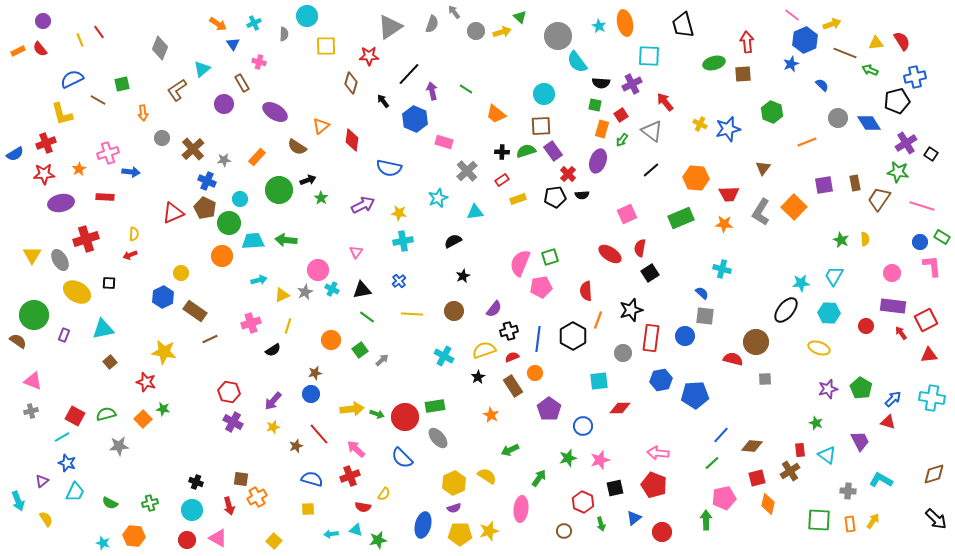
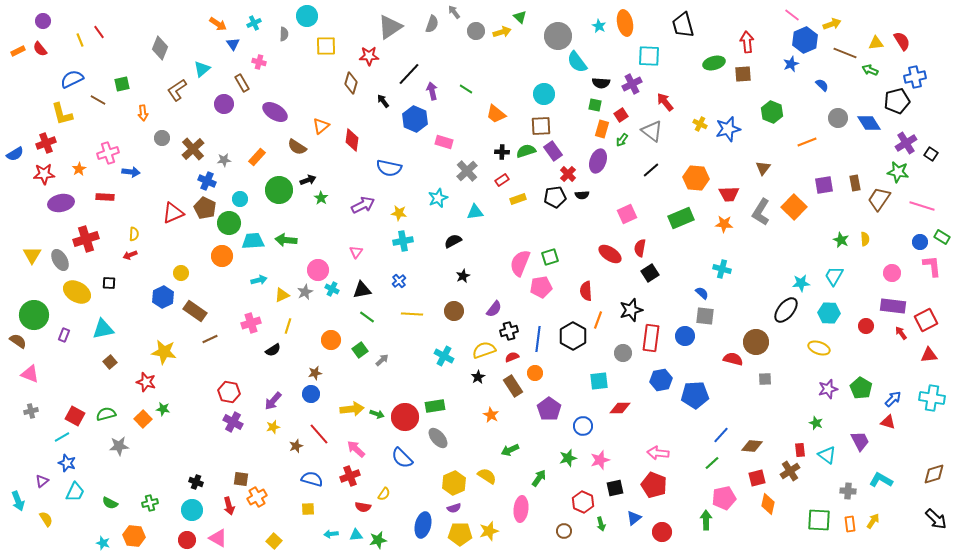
pink triangle at (33, 381): moved 3 px left, 7 px up
cyan triangle at (356, 530): moved 5 px down; rotated 24 degrees counterclockwise
